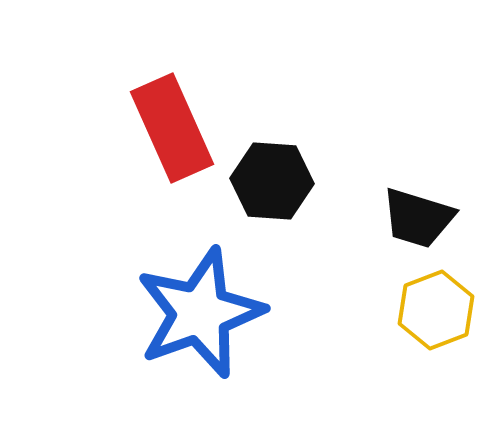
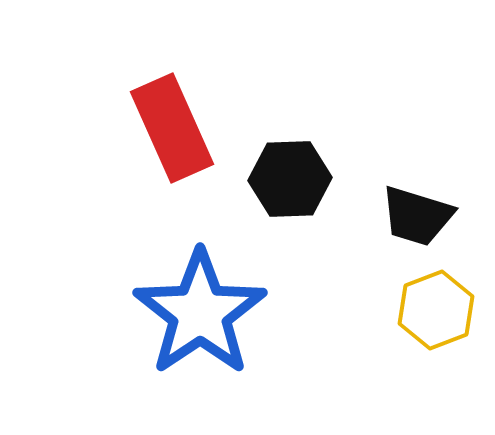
black hexagon: moved 18 px right, 2 px up; rotated 6 degrees counterclockwise
black trapezoid: moved 1 px left, 2 px up
blue star: rotated 14 degrees counterclockwise
